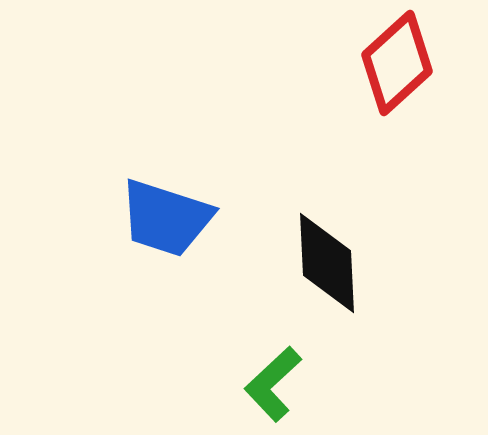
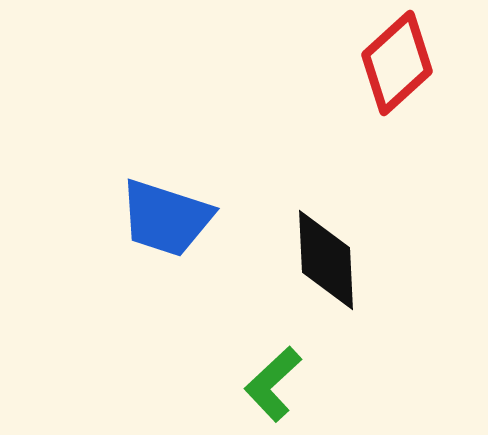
black diamond: moved 1 px left, 3 px up
